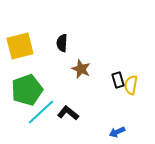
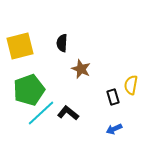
black rectangle: moved 5 px left, 17 px down
green pentagon: moved 2 px right
cyan line: moved 1 px down
blue arrow: moved 3 px left, 3 px up
